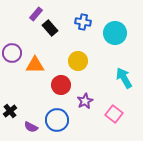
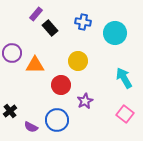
pink square: moved 11 px right
